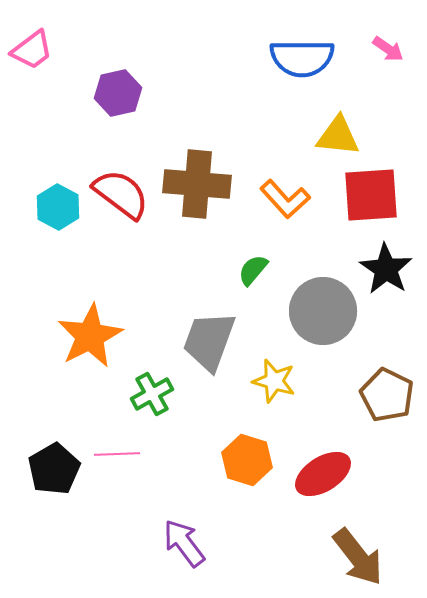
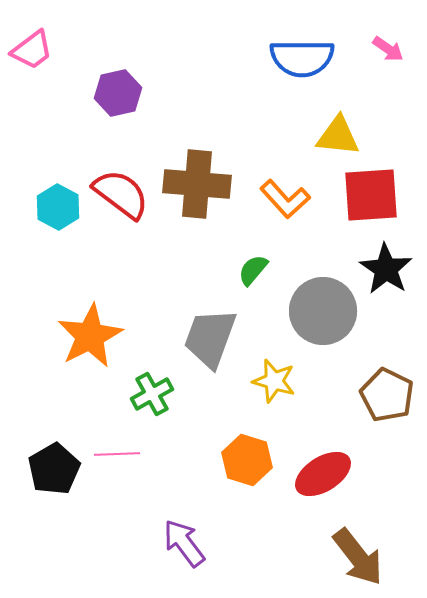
gray trapezoid: moved 1 px right, 3 px up
